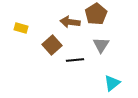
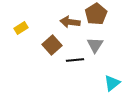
yellow rectangle: rotated 48 degrees counterclockwise
gray triangle: moved 6 px left
